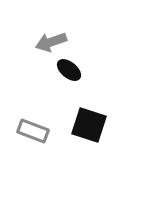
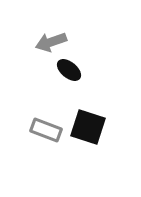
black square: moved 1 px left, 2 px down
gray rectangle: moved 13 px right, 1 px up
